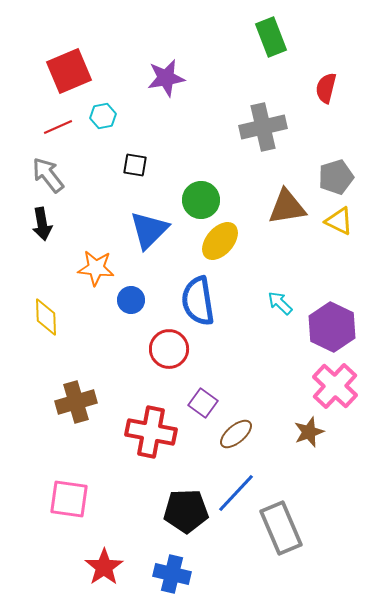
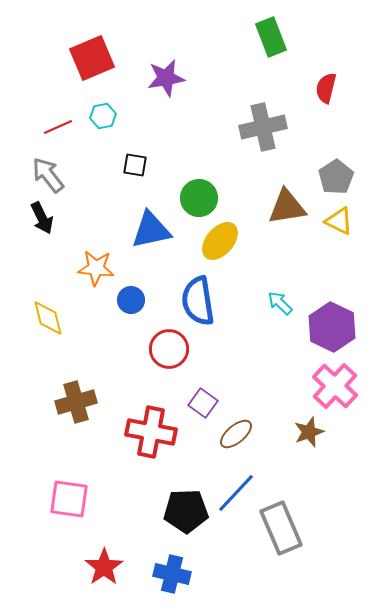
red square: moved 23 px right, 13 px up
gray pentagon: rotated 16 degrees counterclockwise
green circle: moved 2 px left, 2 px up
black arrow: moved 6 px up; rotated 16 degrees counterclockwise
blue triangle: moved 2 px right; rotated 33 degrees clockwise
yellow diamond: moved 2 px right, 1 px down; rotated 12 degrees counterclockwise
